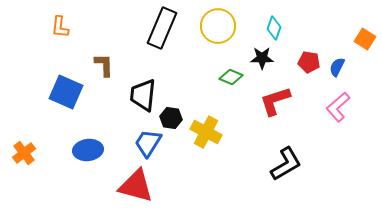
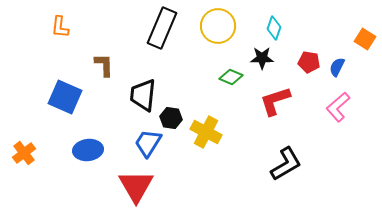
blue square: moved 1 px left, 5 px down
red triangle: rotated 45 degrees clockwise
